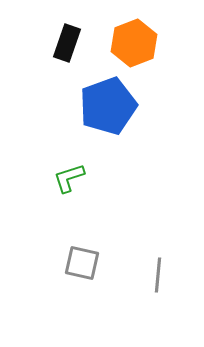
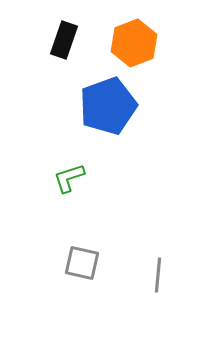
black rectangle: moved 3 px left, 3 px up
